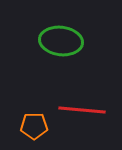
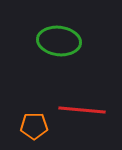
green ellipse: moved 2 px left
